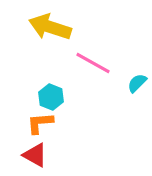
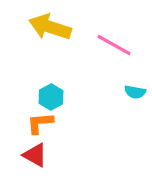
pink line: moved 21 px right, 18 px up
cyan semicircle: moved 2 px left, 9 px down; rotated 125 degrees counterclockwise
cyan hexagon: rotated 10 degrees clockwise
